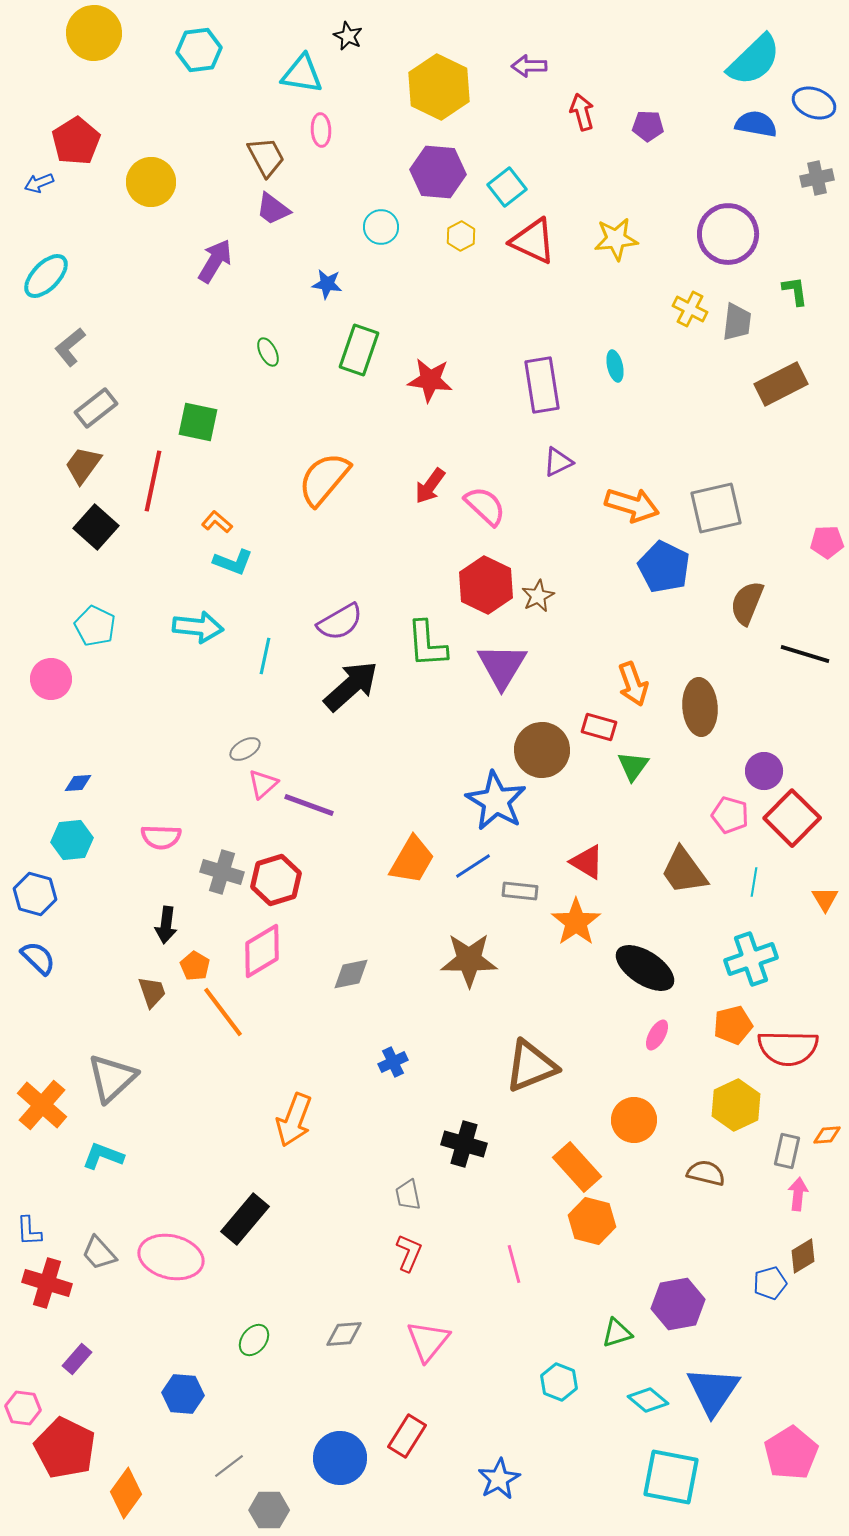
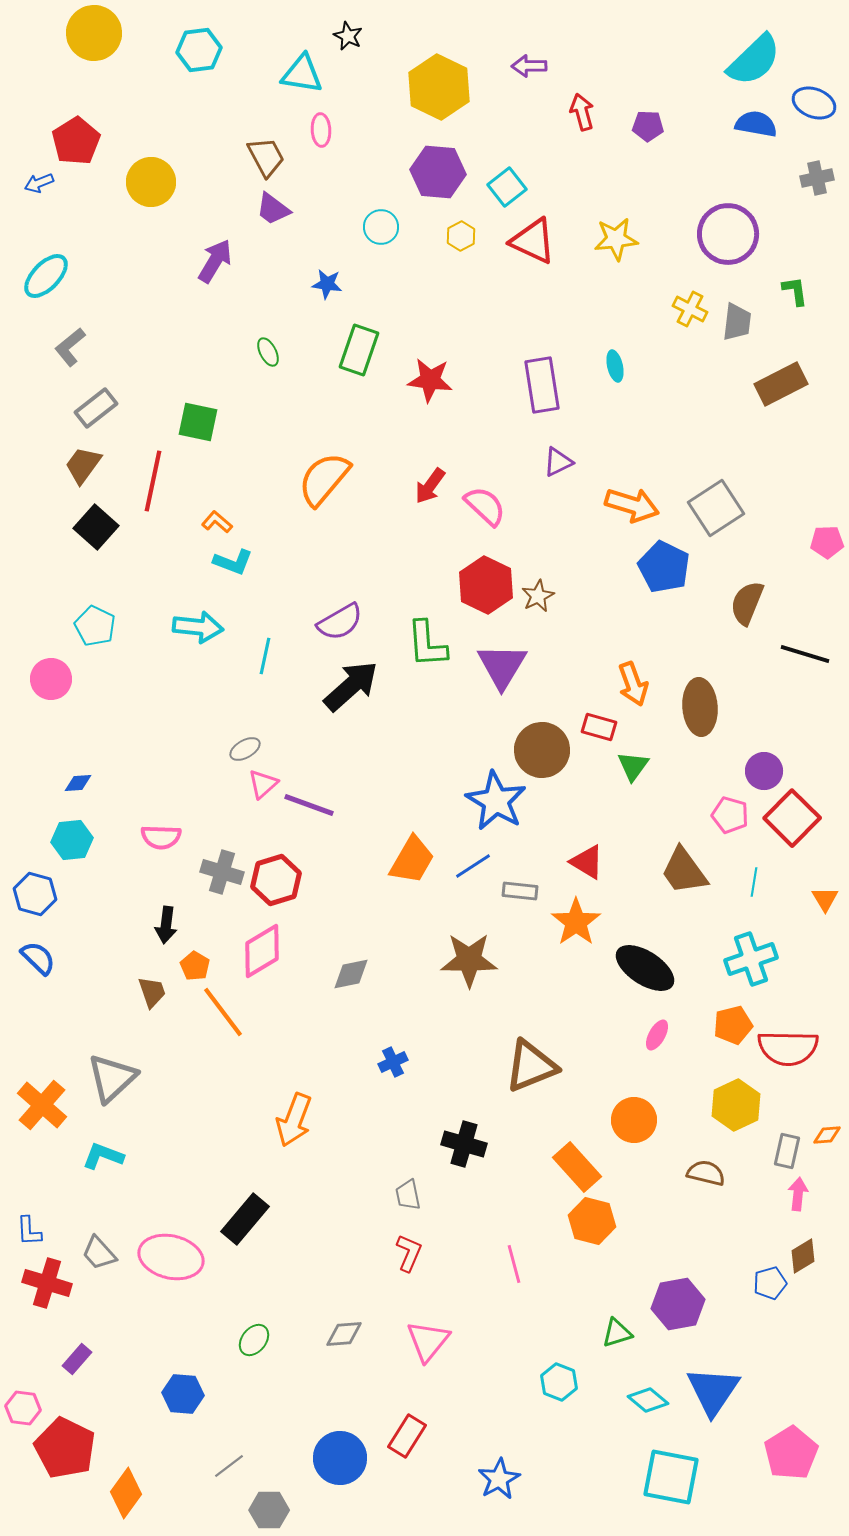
gray square at (716, 508): rotated 20 degrees counterclockwise
